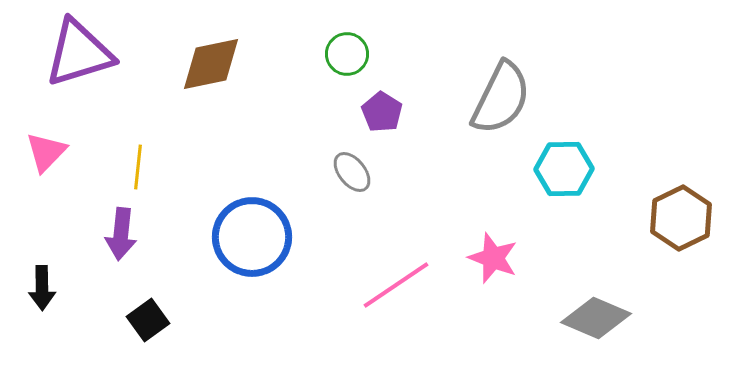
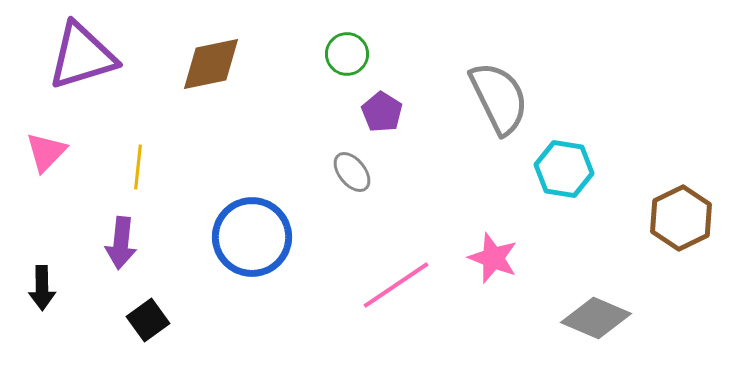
purple triangle: moved 3 px right, 3 px down
gray semicircle: moved 2 px left; rotated 52 degrees counterclockwise
cyan hexagon: rotated 10 degrees clockwise
purple arrow: moved 9 px down
